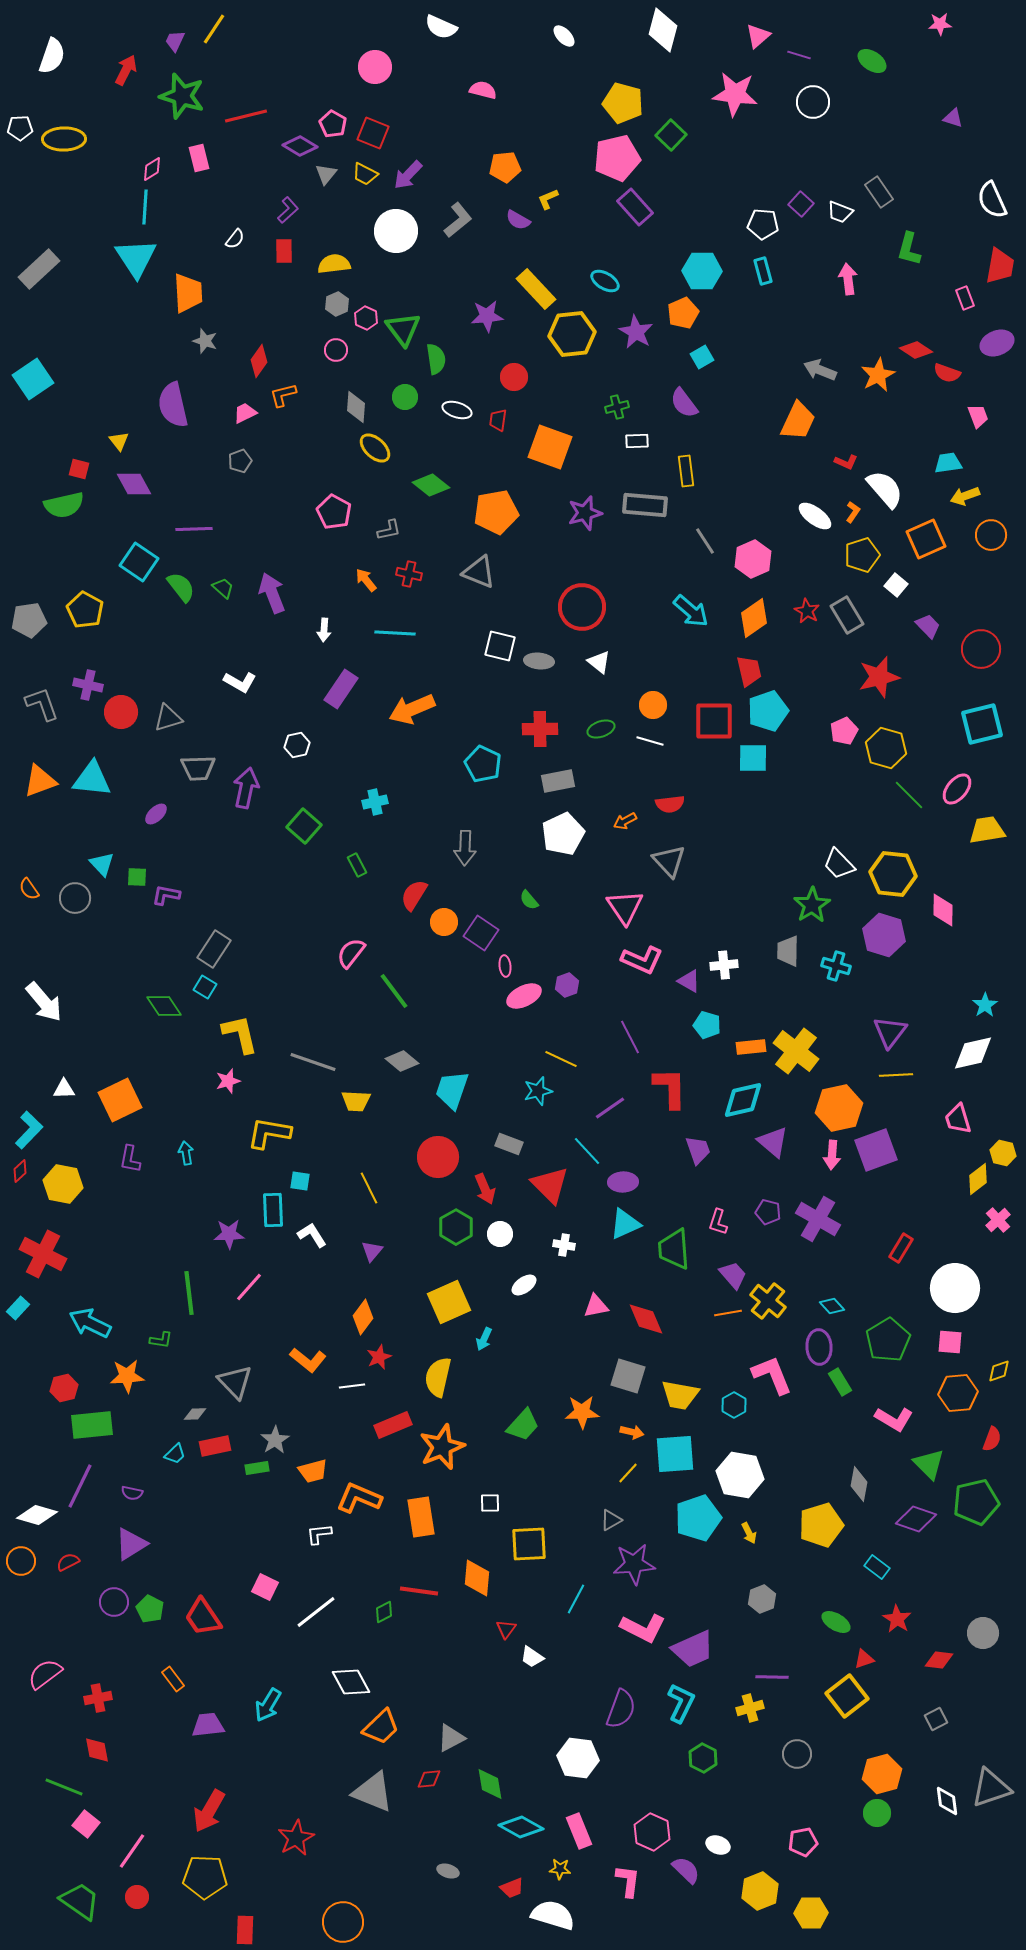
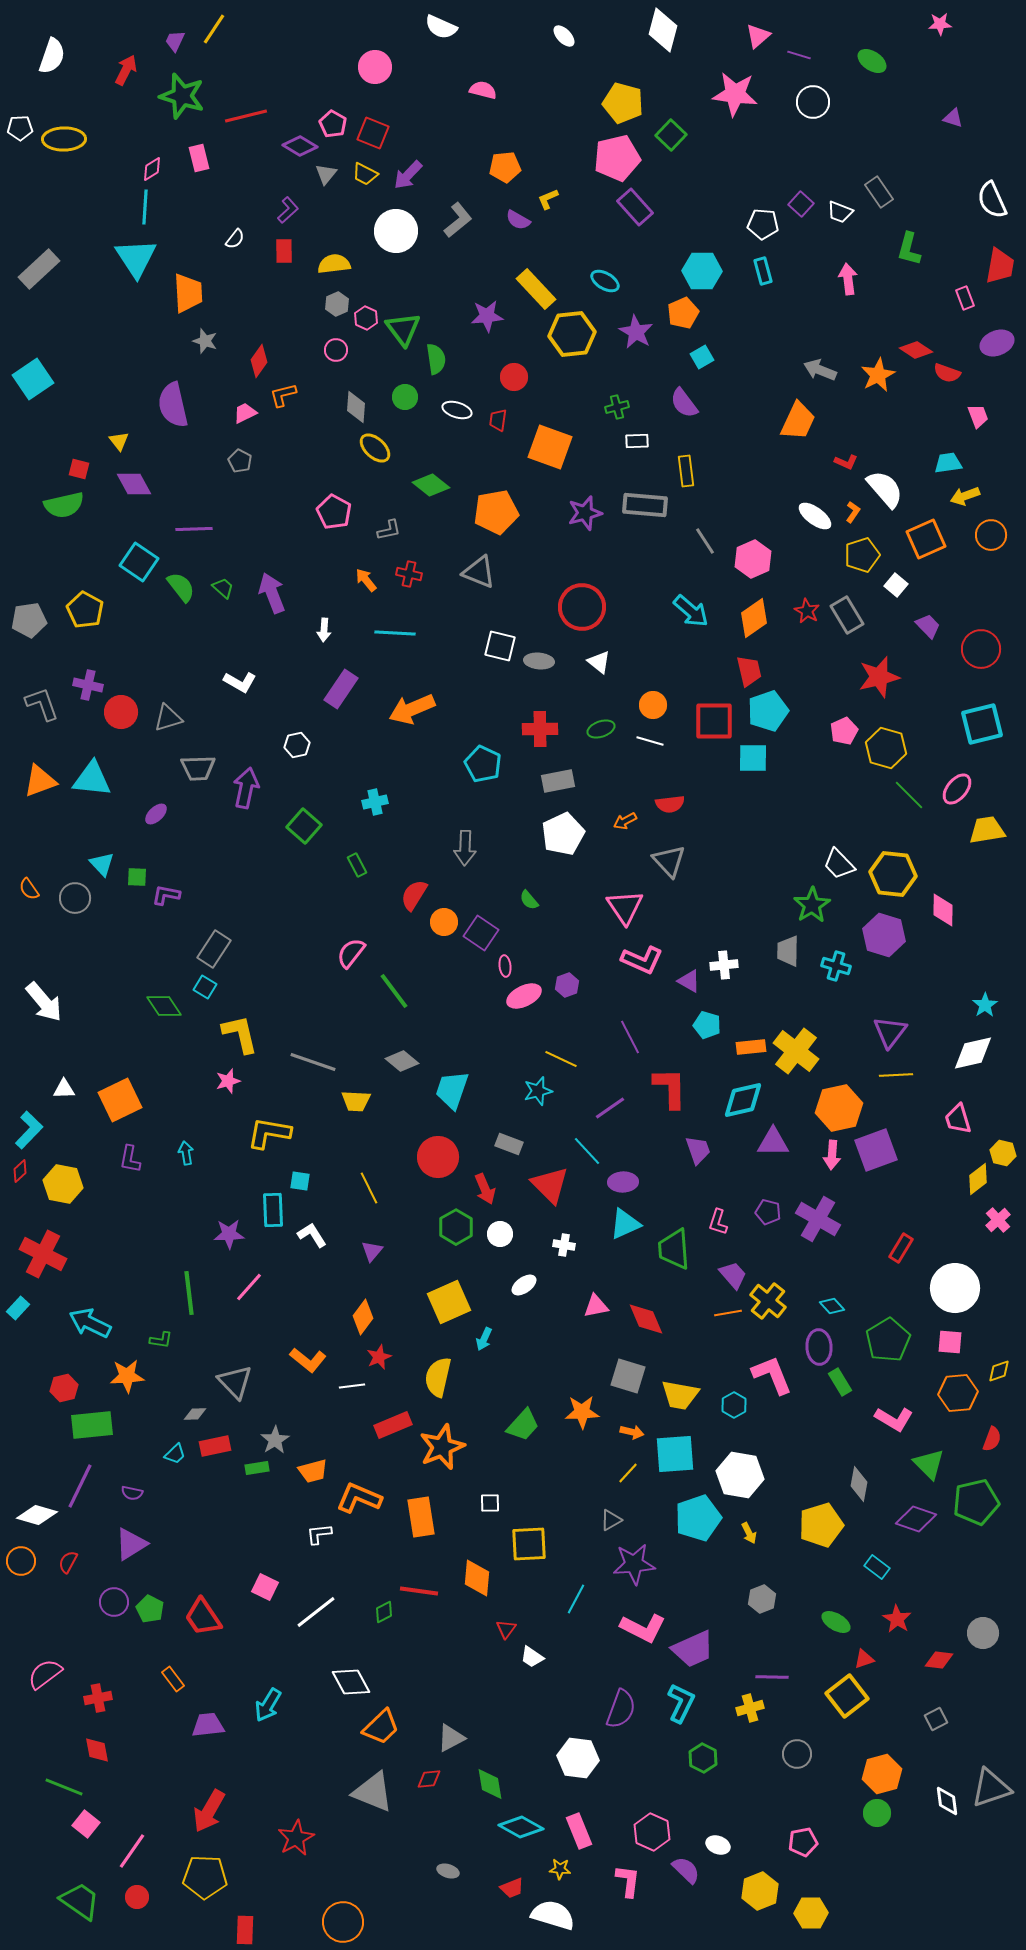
gray pentagon at (240, 461): rotated 25 degrees counterclockwise
purple triangle at (773, 1142): rotated 40 degrees counterclockwise
red semicircle at (68, 1562): rotated 35 degrees counterclockwise
